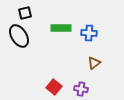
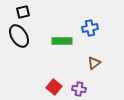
black square: moved 2 px left, 1 px up
green rectangle: moved 1 px right, 13 px down
blue cross: moved 1 px right, 5 px up; rotated 14 degrees counterclockwise
purple cross: moved 2 px left
